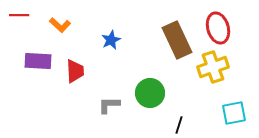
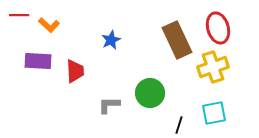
orange L-shape: moved 11 px left
cyan square: moved 20 px left
